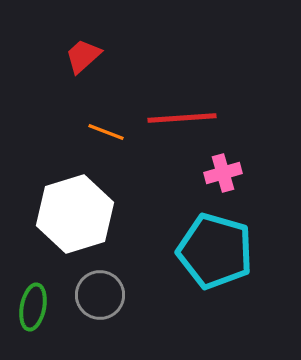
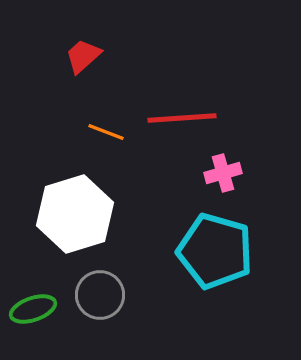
green ellipse: moved 2 px down; rotated 60 degrees clockwise
